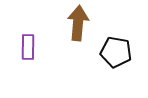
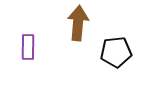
black pentagon: rotated 16 degrees counterclockwise
